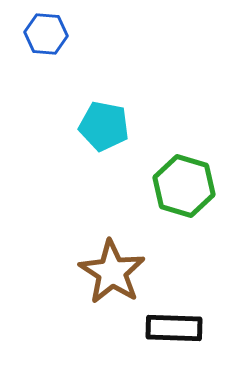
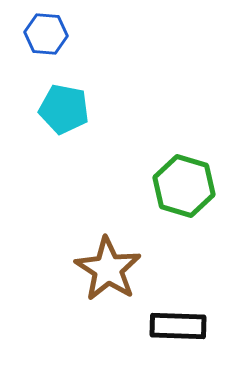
cyan pentagon: moved 40 px left, 17 px up
brown star: moved 4 px left, 3 px up
black rectangle: moved 4 px right, 2 px up
